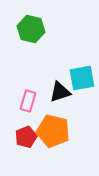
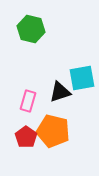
red pentagon: rotated 15 degrees counterclockwise
